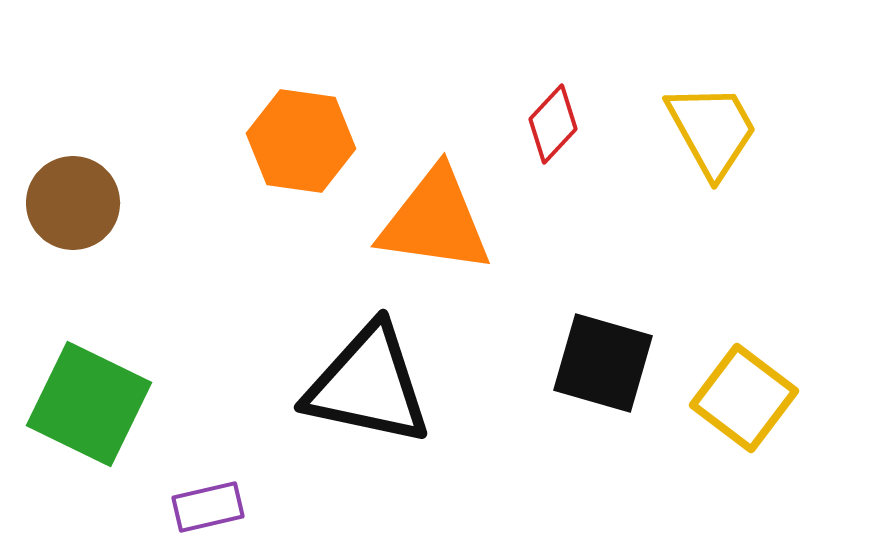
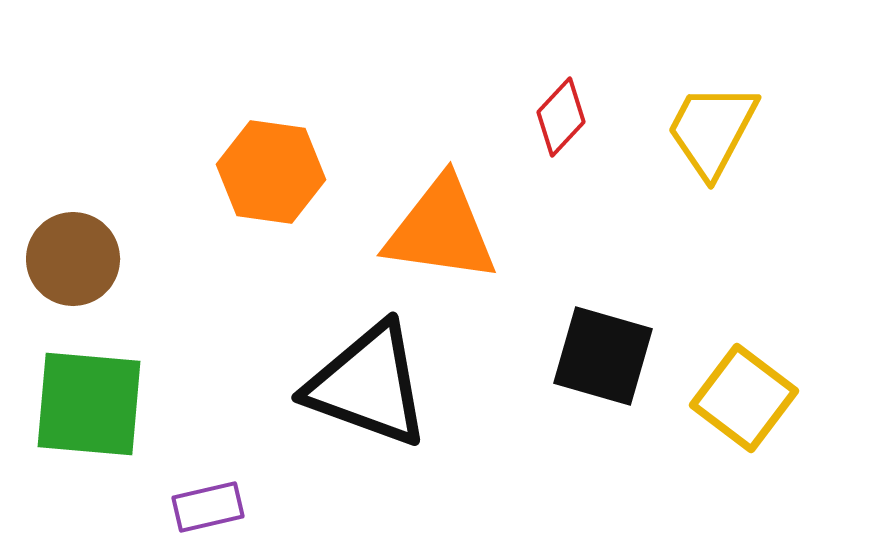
red diamond: moved 8 px right, 7 px up
yellow trapezoid: rotated 123 degrees counterclockwise
orange hexagon: moved 30 px left, 31 px down
brown circle: moved 56 px down
orange triangle: moved 6 px right, 9 px down
black square: moved 7 px up
black triangle: rotated 8 degrees clockwise
green square: rotated 21 degrees counterclockwise
